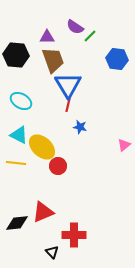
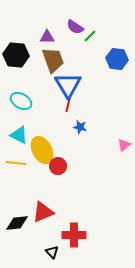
yellow ellipse: moved 3 px down; rotated 20 degrees clockwise
